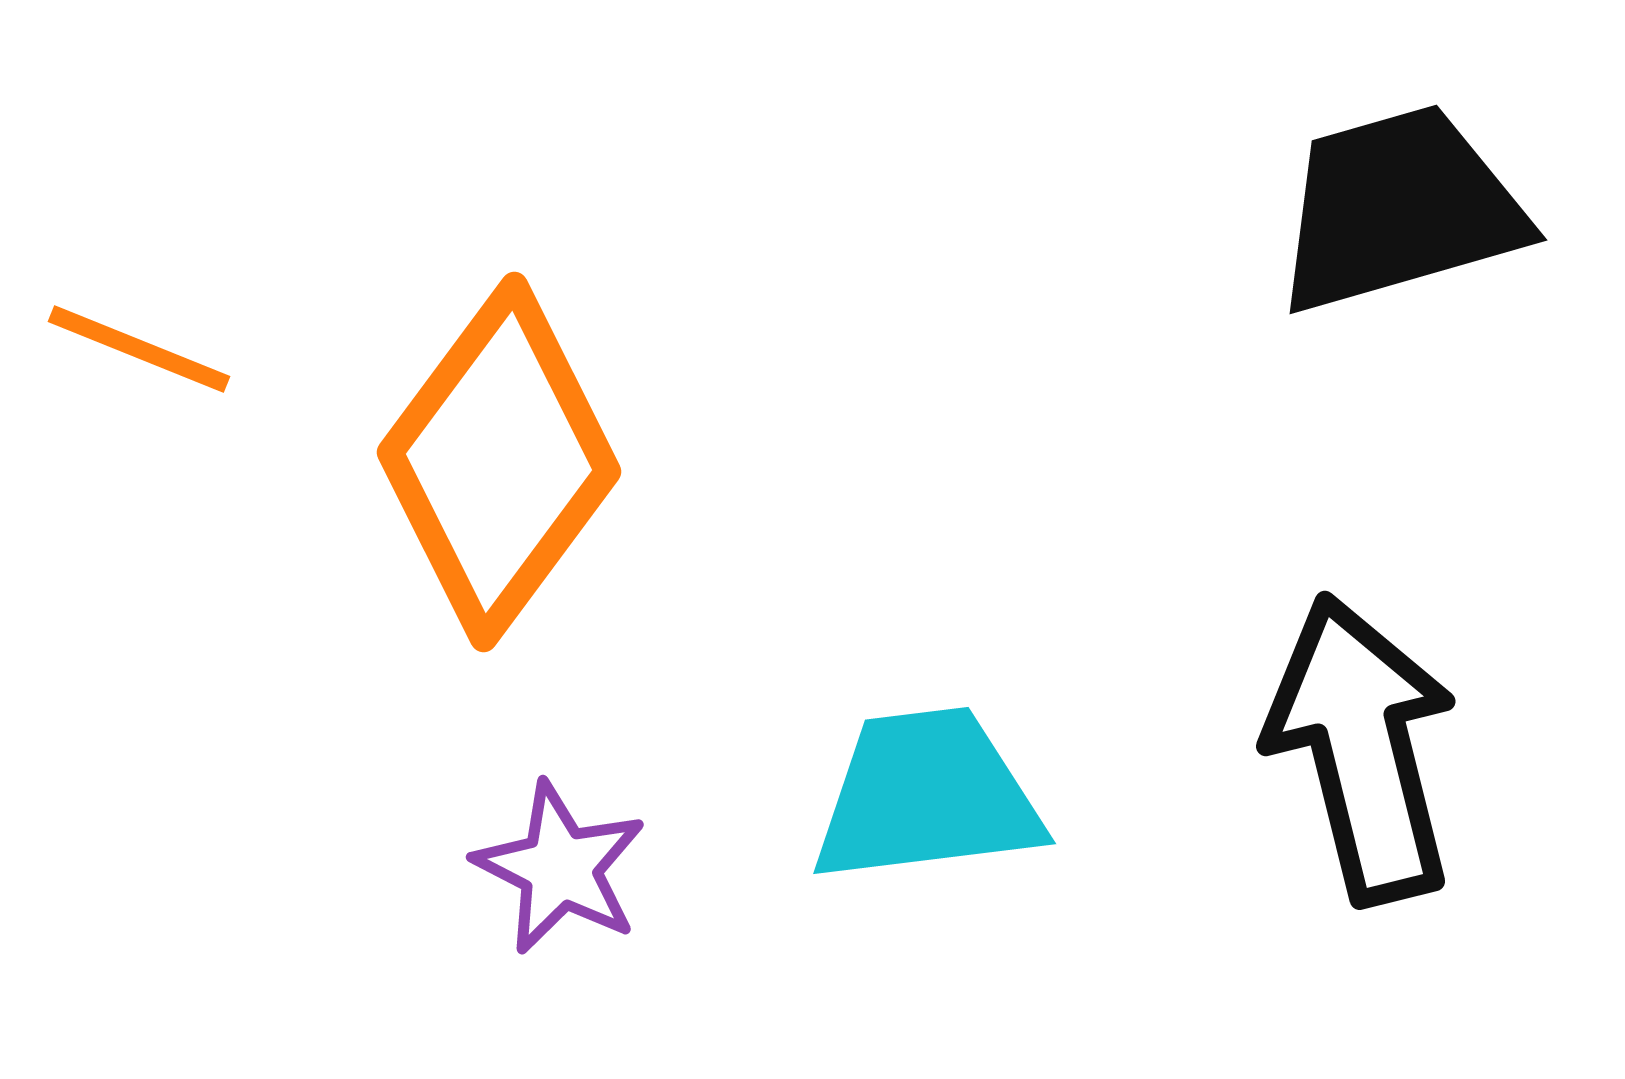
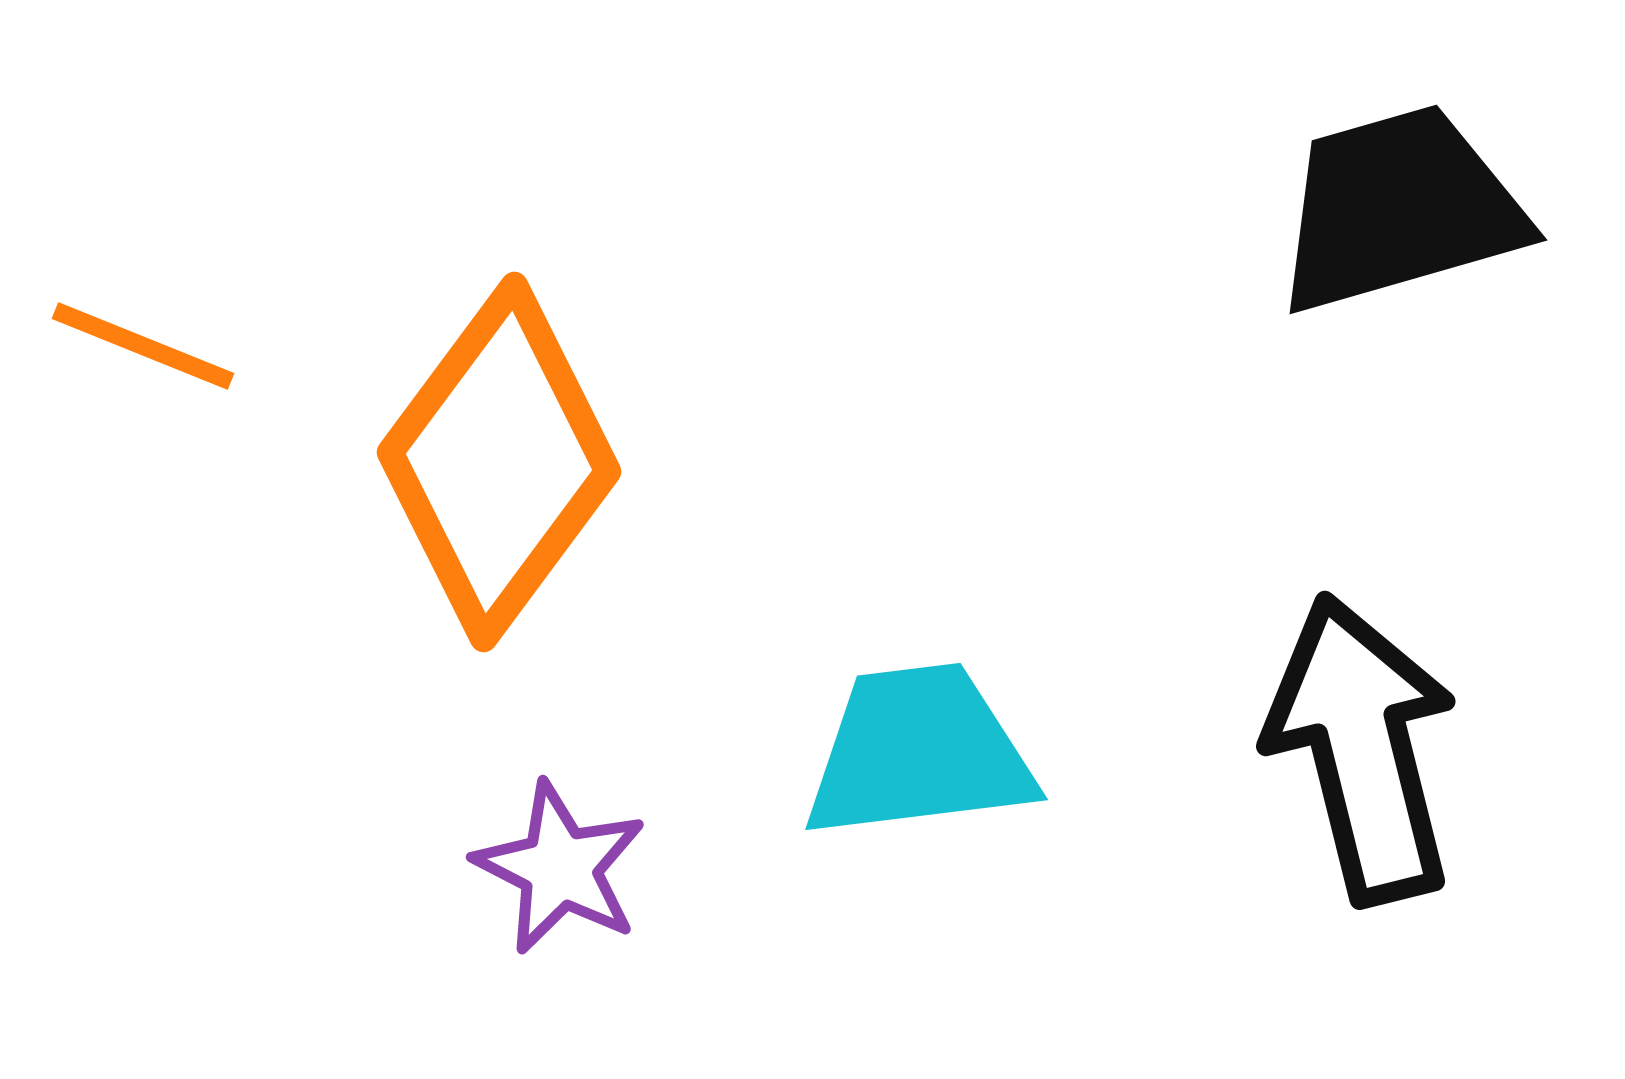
orange line: moved 4 px right, 3 px up
cyan trapezoid: moved 8 px left, 44 px up
